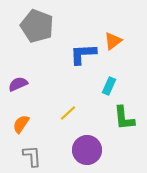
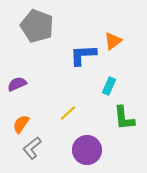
blue L-shape: moved 1 px down
purple semicircle: moved 1 px left
gray L-shape: moved 8 px up; rotated 125 degrees counterclockwise
